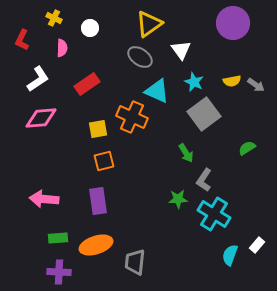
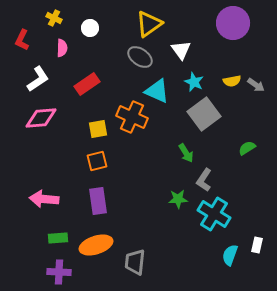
orange square: moved 7 px left
white rectangle: rotated 28 degrees counterclockwise
